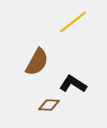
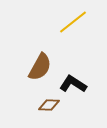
brown semicircle: moved 3 px right, 5 px down
